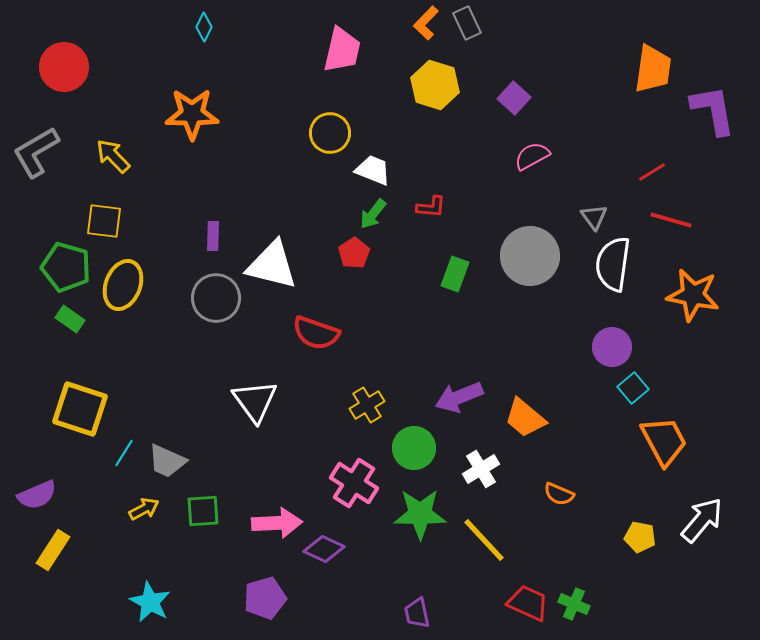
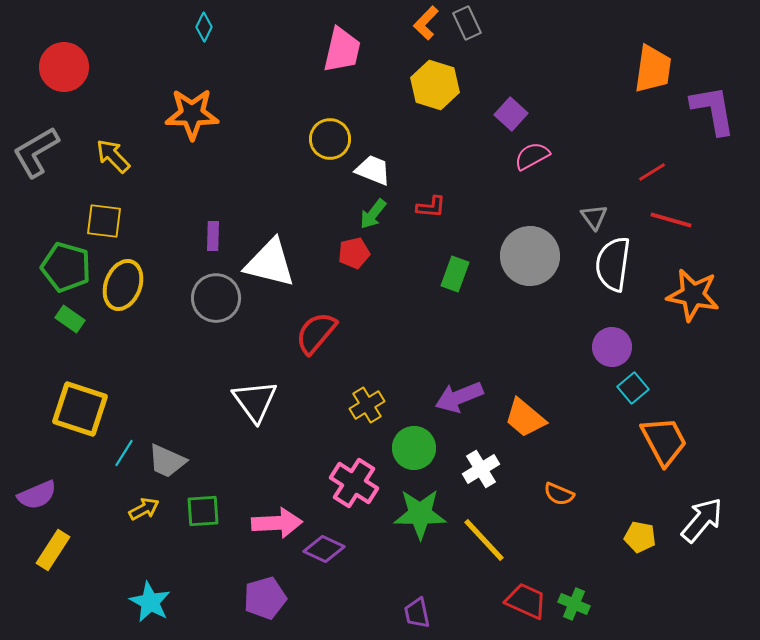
purple square at (514, 98): moved 3 px left, 16 px down
yellow circle at (330, 133): moved 6 px down
red pentagon at (354, 253): rotated 20 degrees clockwise
white triangle at (272, 265): moved 2 px left, 2 px up
red semicircle at (316, 333): rotated 111 degrees clockwise
red trapezoid at (528, 603): moved 2 px left, 2 px up
